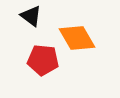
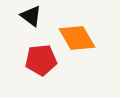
red pentagon: moved 2 px left; rotated 12 degrees counterclockwise
